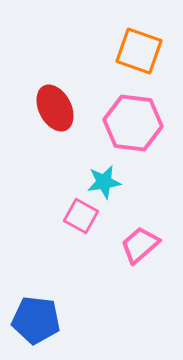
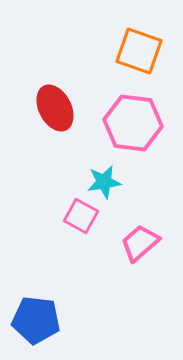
pink trapezoid: moved 2 px up
